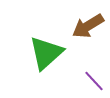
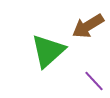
green triangle: moved 2 px right, 2 px up
